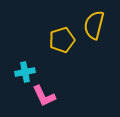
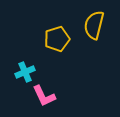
yellow pentagon: moved 5 px left, 1 px up
cyan cross: rotated 12 degrees counterclockwise
